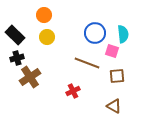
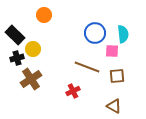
yellow circle: moved 14 px left, 12 px down
pink square: rotated 16 degrees counterclockwise
brown line: moved 4 px down
brown cross: moved 1 px right, 2 px down
